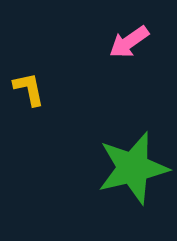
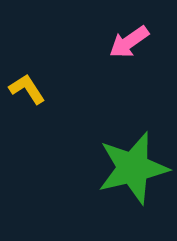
yellow L-shape: moved 2 px left; rotated 21 degrees counterclockwise
